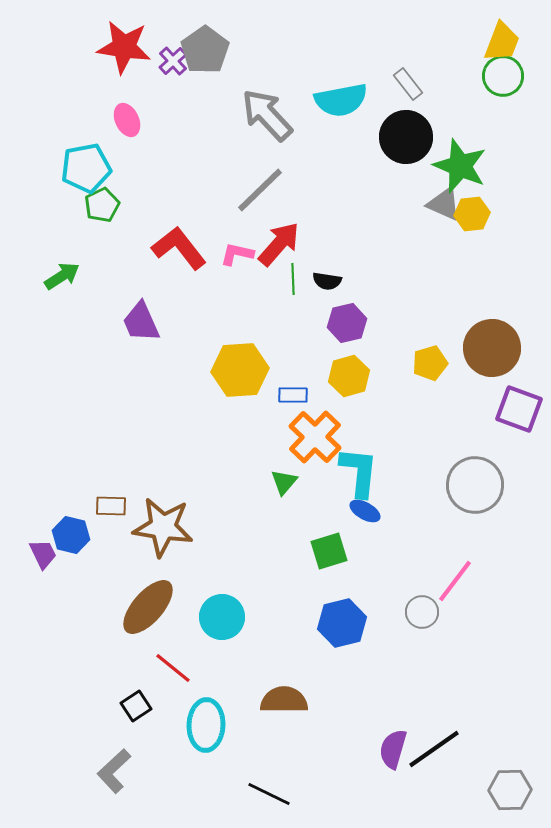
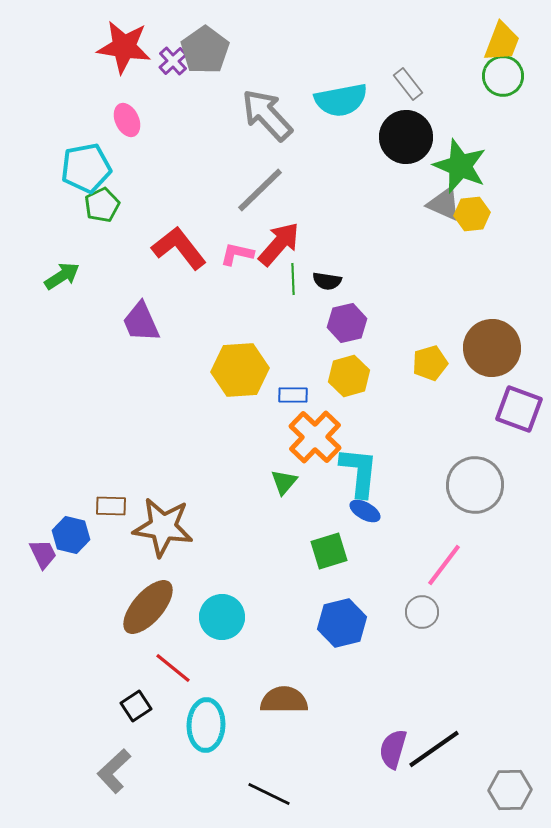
pink line at (455, 581): moved 11 px left, 16 px up
